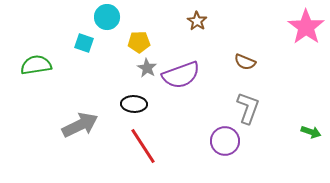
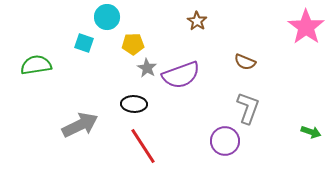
yellow pentagon: moved 6 px left, 2 px down
